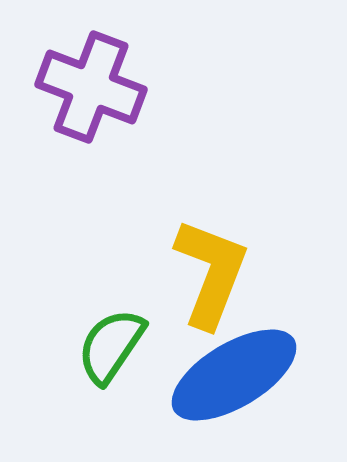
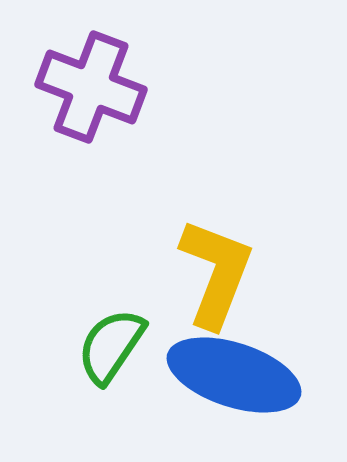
yellow L-shape: moved 5 px right
blue ellipse: rotated 49 degrees clockwise
